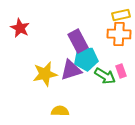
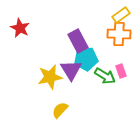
yellow rectangle: rotated 24 degrees counterclockwise
purple triangle: rotated 45 degrees counterclockwise
yellow star: moved 5 px right, 3 px down
yellow semicircle: moved 1 px up; rotated 48 degrees counterclockwise
